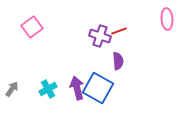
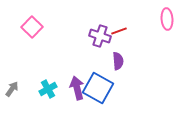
pink square: rotated 10 degrees counterclockwise
